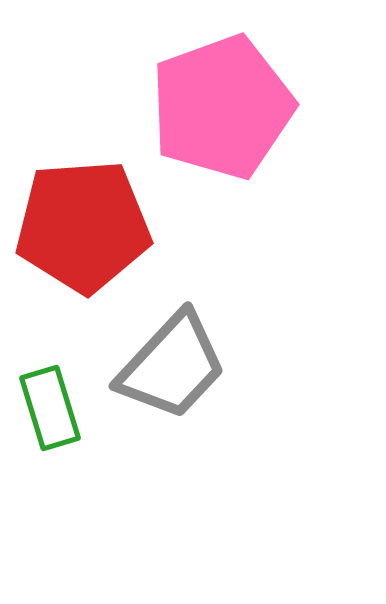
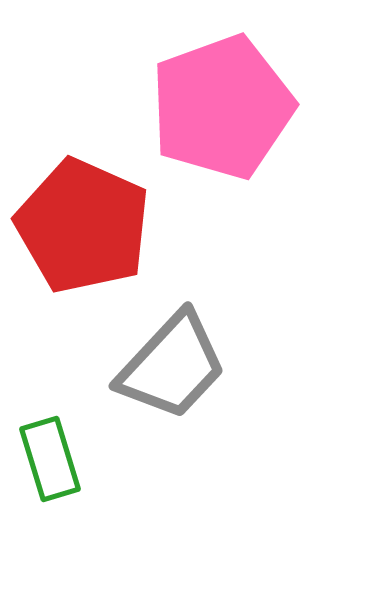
red pentagon: rotated 28 degrees clockwise
green rectangle: moved 51 px down
